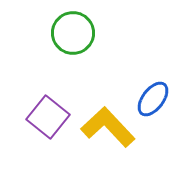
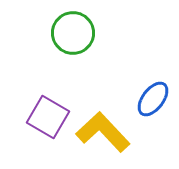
purple square: rotated 9 degrees counterclockwise
yellow L-shape: moved 5 px left, 5 px down
